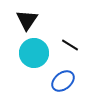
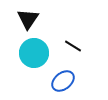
black triangle: moved 1 px right, 1 px up
black line: moved 3 px right, 1 px down
